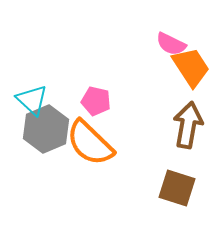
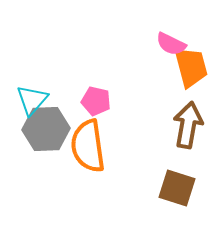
orange trapezoid: rotated 18 degrees clockwise
cyan triangle: rotated 28 degrees clockwise
gray hexagon: rotated 21 degrees clockwise
orange semicircle: moved 2 px left, 3 px down; rotated 38 degrees clockwise
